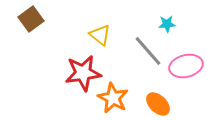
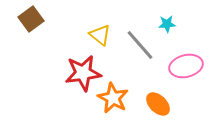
gray line: moved 8 px left, 6 px up
